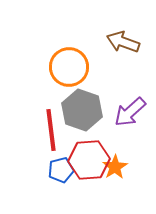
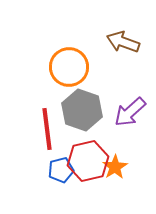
red line: moved 4 px left, 1 px up
red hexagon: moved 1 px left, 1 px down; rotated 9 degrees counterclockwise
